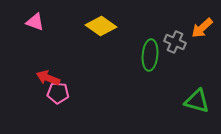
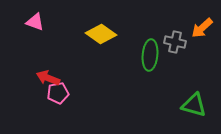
yellow diamond: moved 8 px down
gray cross: rotated 10 degrees counterclockwise
pink pentagon: rotated 15 degrees counterclockwise
green triangle: moved 3 px left, 4 px down
